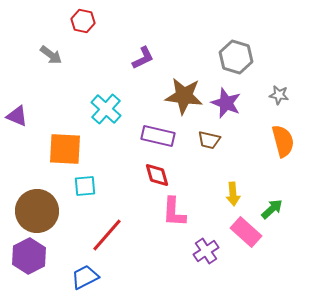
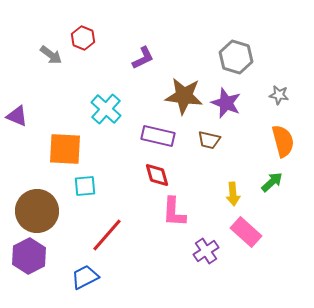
red hexagon: moved 17 px down; rotated 10 degrees clockwise
green arrow: moved 27 px up
